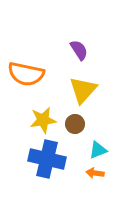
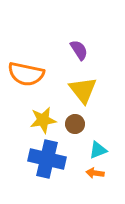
yellow triangle: rotated 20 degrees counterclockwise
